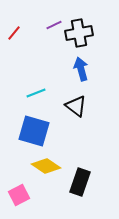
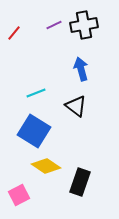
black cross: moved 5 px right, 8 px up
blue square: rotated 16 degrees clockwise
